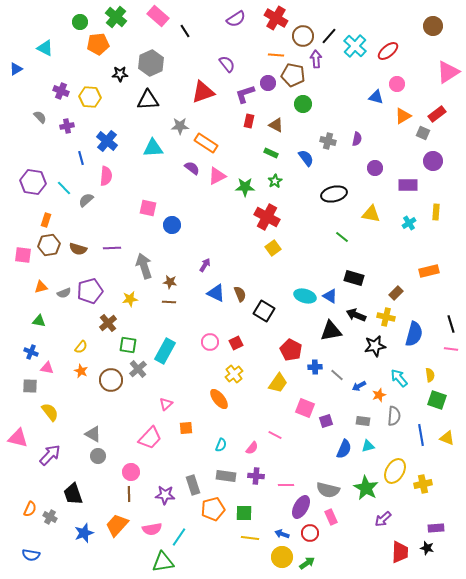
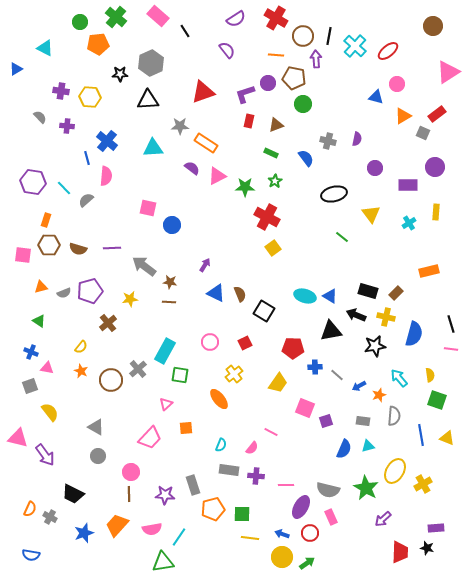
black line at (329, 36): rotated 30 degrees counterclockwise
purple semicircle at (227, 64): moved 14 px up
brown pentagon at (293, 75): moved 1 px right, 3 px down
purple cross at (61, 91): rotated 14 degrees counterclockwise
brown triangle at (276, 125): rotated 49 degrees counterclockwise
purple cross at (67, 126): rotated 16 degrees clockwise
blue line at (81, 158): moved 6 px right
purple circle at (433, 161): moved 2 px right, 6 px down
yellow triangle at (371, 214): rotated 42 degrees clockwise
brown hexagon at (49, 245): rotated 10 degrees clockwise
gray arrow at (144, 266): rotated 35 degrees counterclockwise
black rectangle at (354, 278): moved 14 px right, 13 px down
green triangle at (39, 321): rotated 24 degrees clockwise
red square at (236, 343): moved 9 px right
green square at (128, 345): moved 52 px right, 30 px down
red pentagon at (291, 350): moved 2 px right, 2 px up; rotated 25 degrees counterclockwise
gray square at (30, 386): rotated 21 degrees counterclockwise
gray triangle at (93, 434): moved 3 px right, 7 px up
pink line at (275, 435): moved 4 px left, 3 px up
purple arrow at (50, 455): moved 5 px left; rotated 100 degrees clockwise
gray rectangle at (226, 476): moved 3 px right, 6 px up
yellow cross at (423, 484): rotated 18 degrees counterclockwise
black trapezoid at (73, 494): rotated 45 degrees counterclockwise
green square at (244, 513): moved 2 px left, 1 px down
